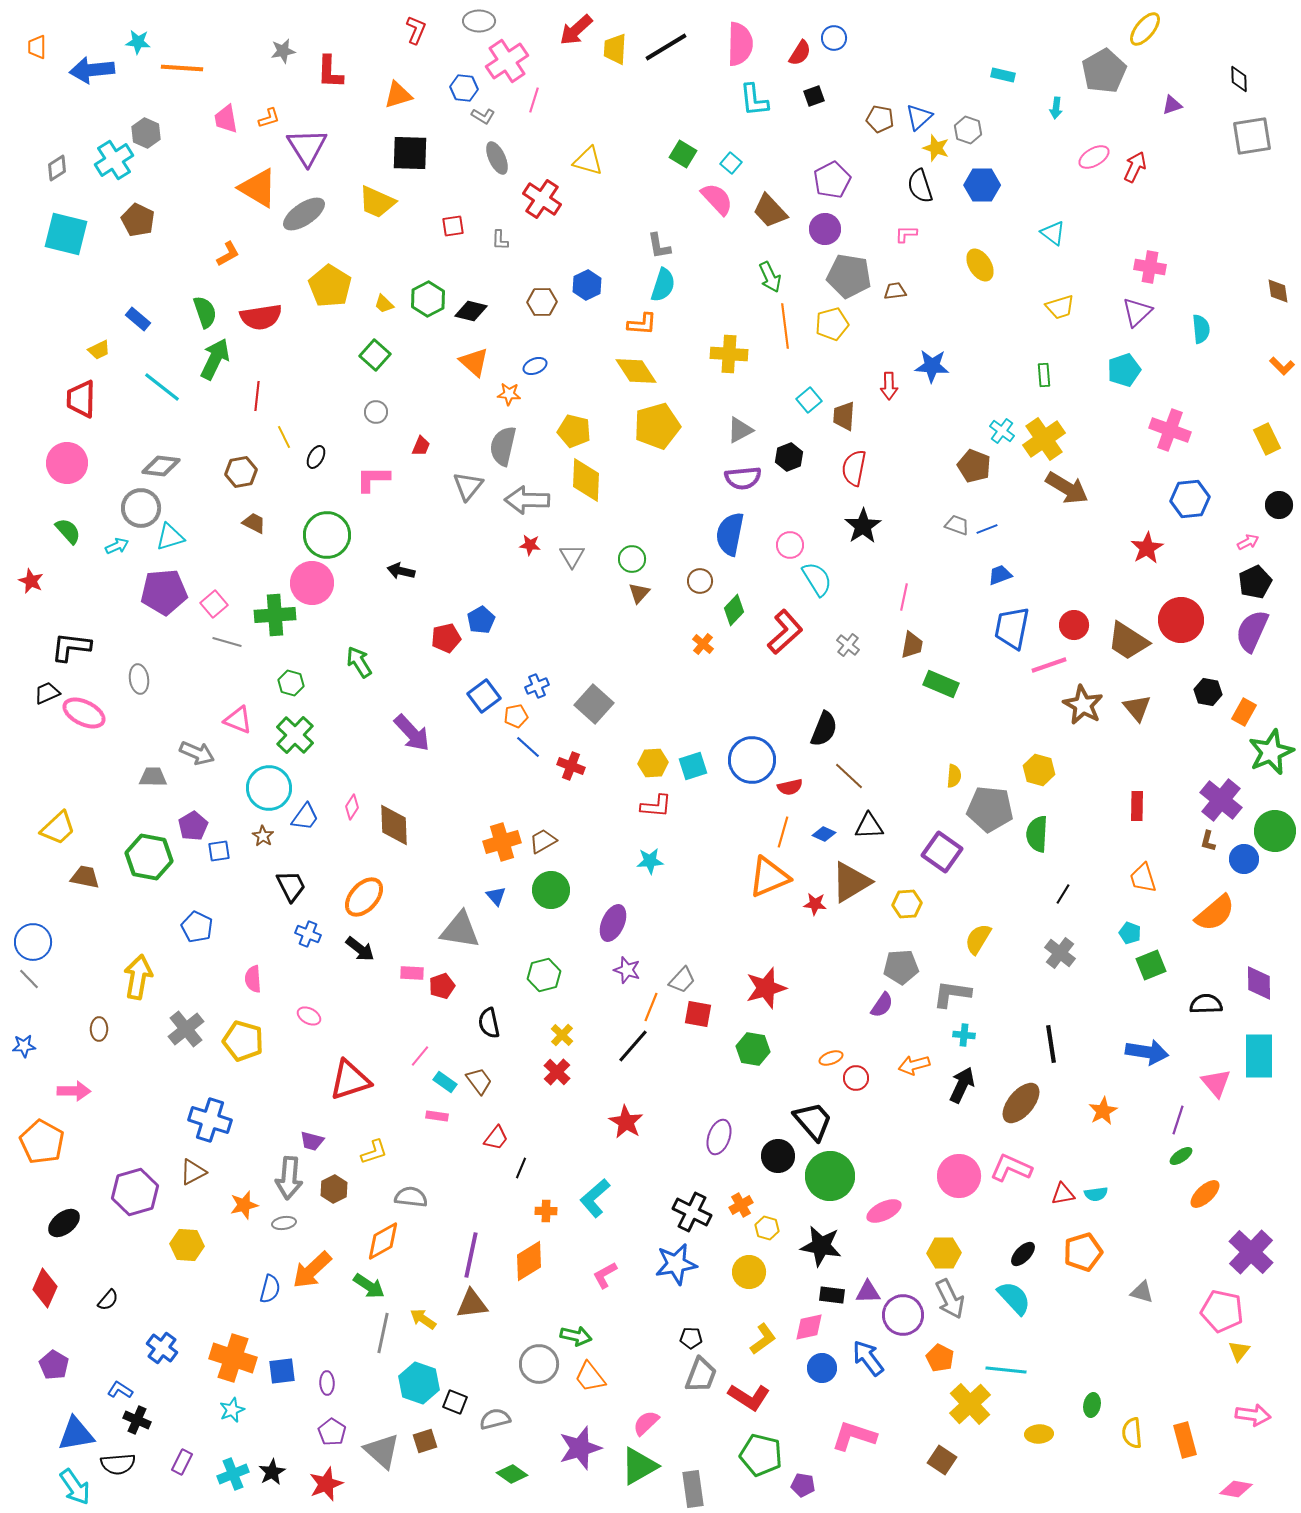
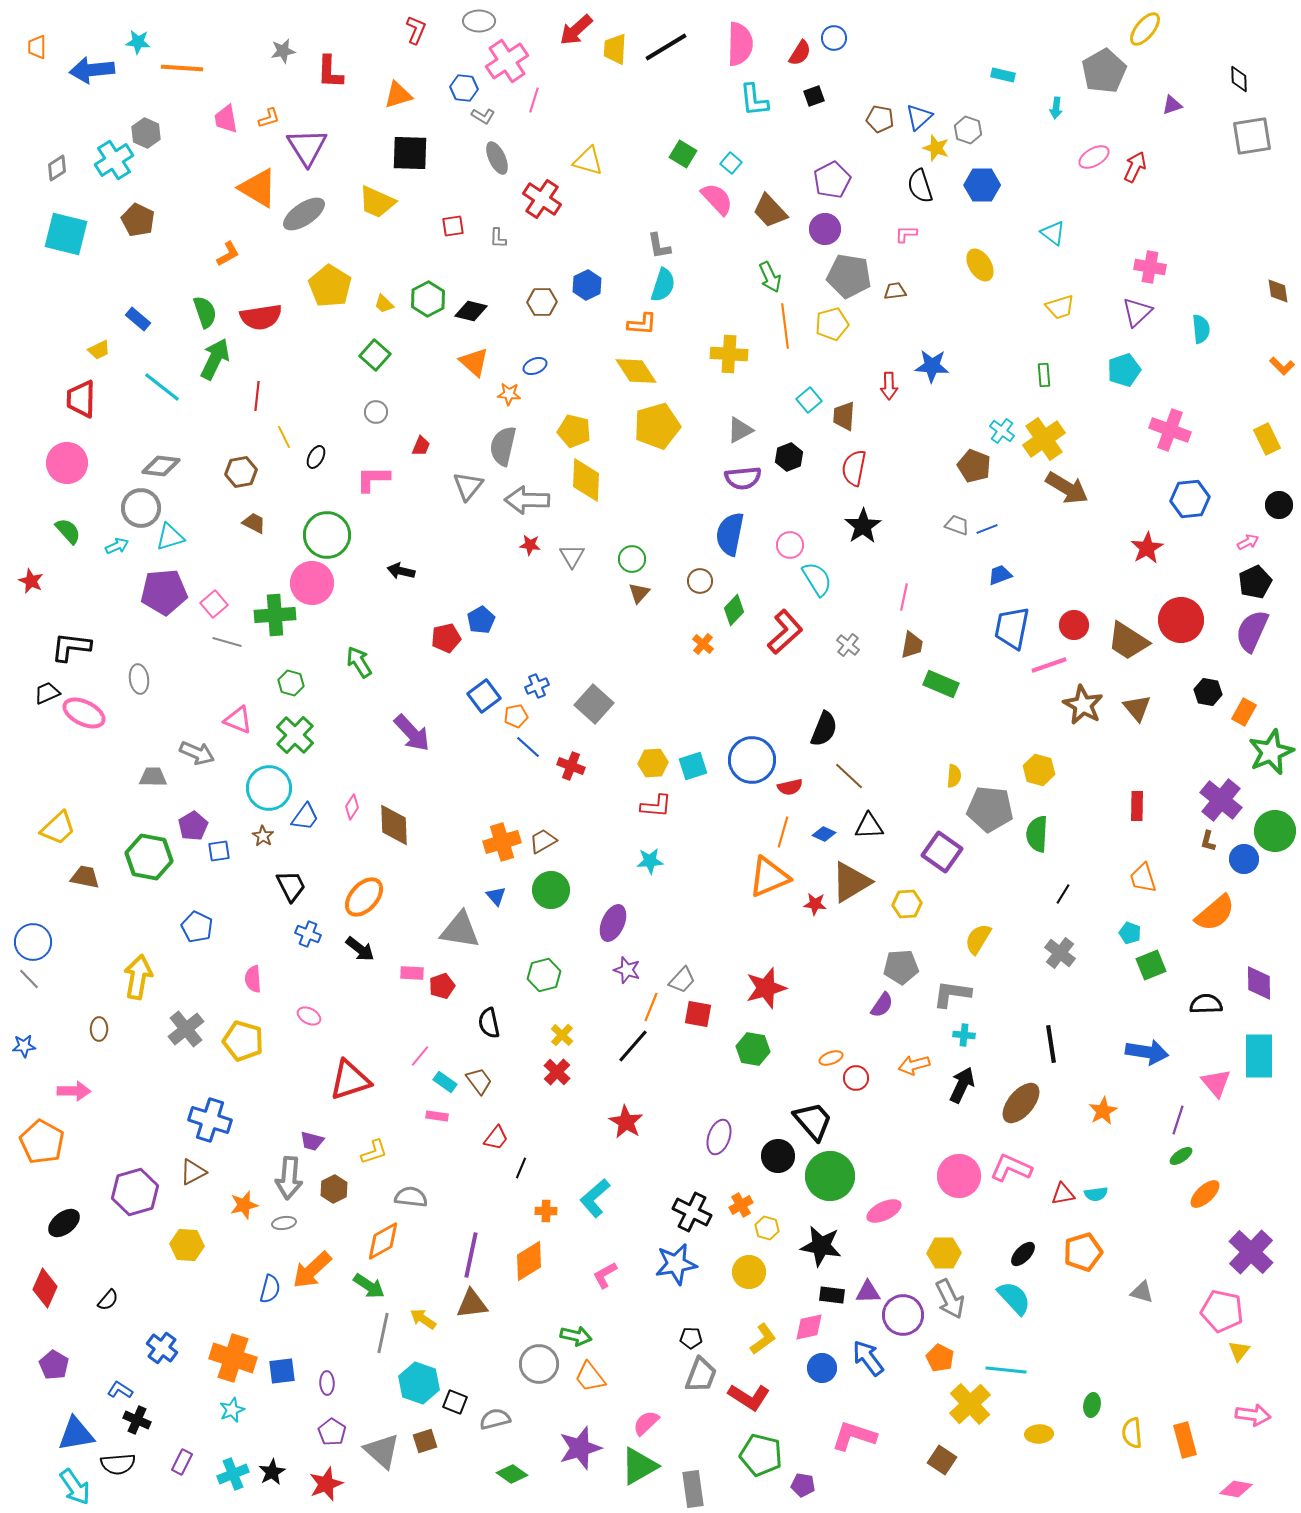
gray L-shape at (500, 240): moved 2 px left, 2 px up
